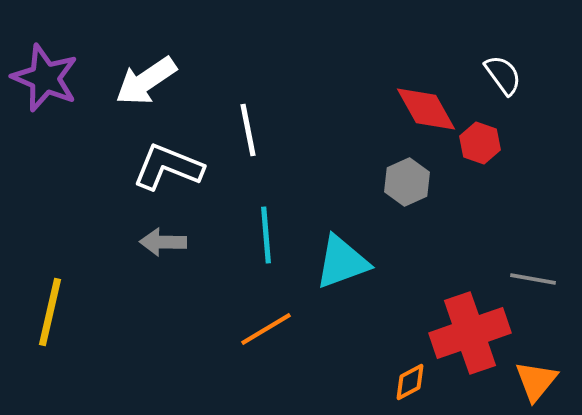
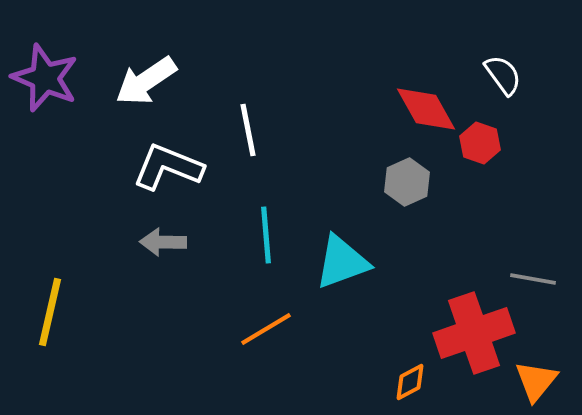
red cross: moved 4 px right
